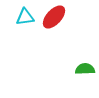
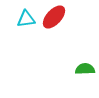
cyan triangle: moved 1 px right, 2 px down
